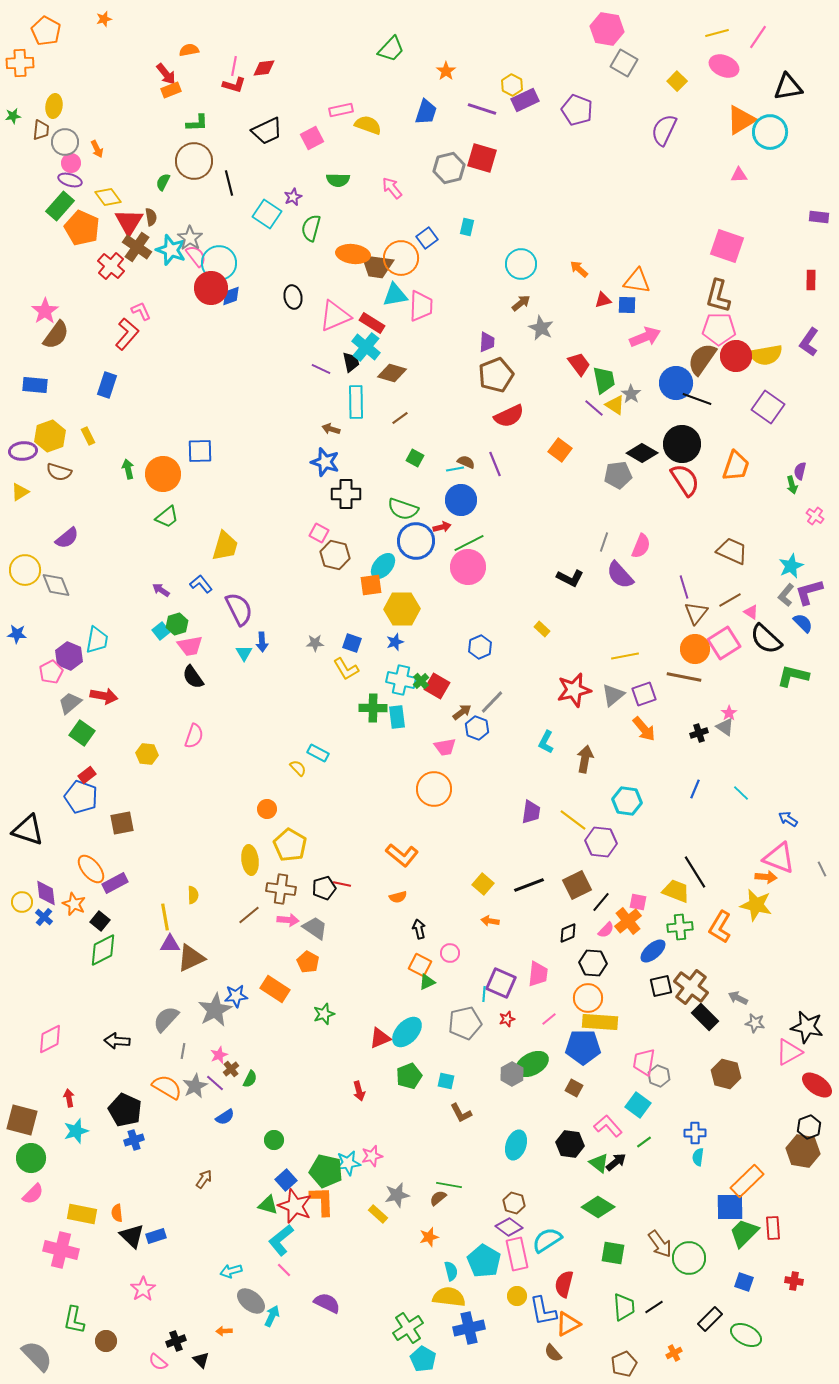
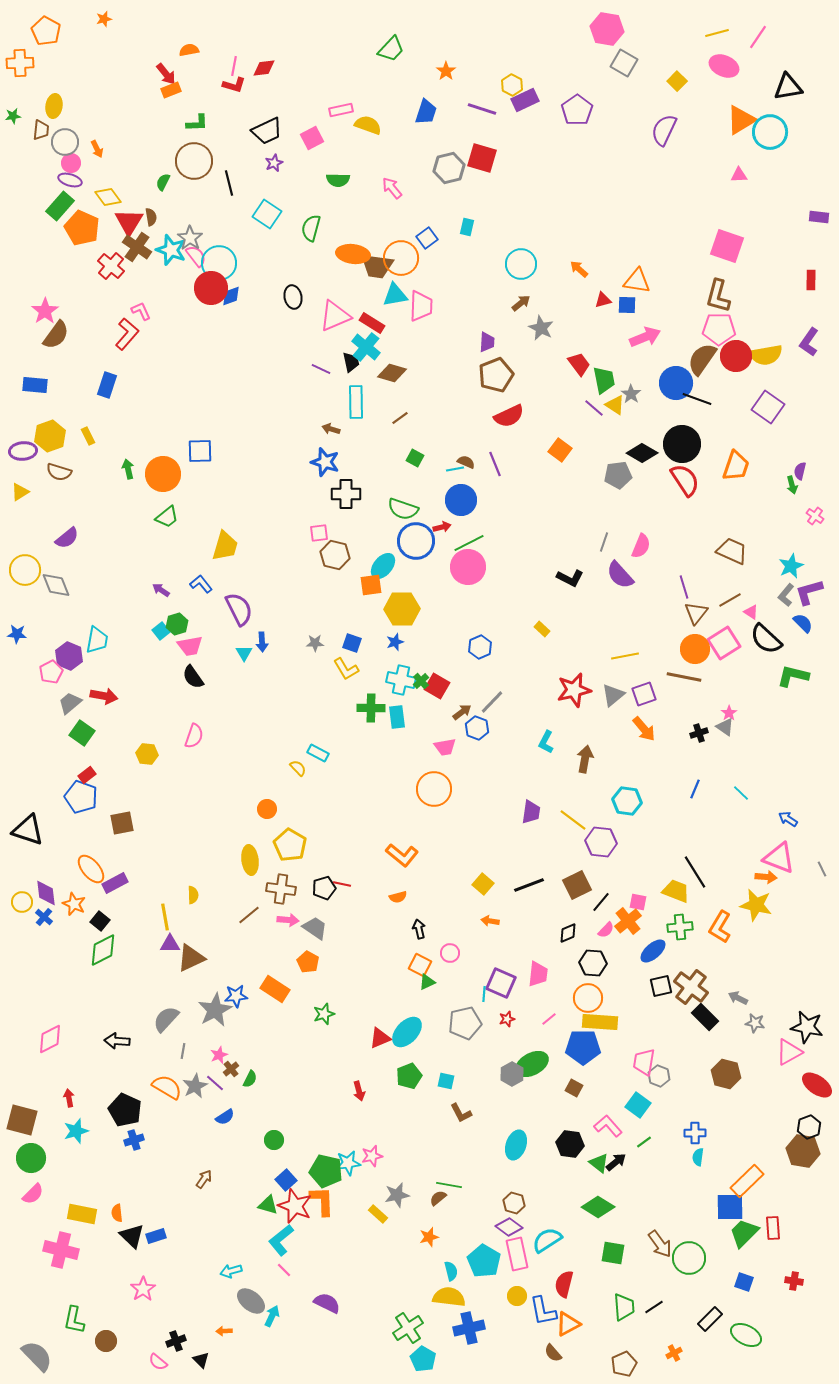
purple pentagon at (577, 110): rotated 16 degrees clockwise
purple star at (293, 197): moved 19 px left, 34 px up
pink square at (319, 533): rotated 36 degrees counterclockwise
green cross at (373, 708): moved 2 px left
